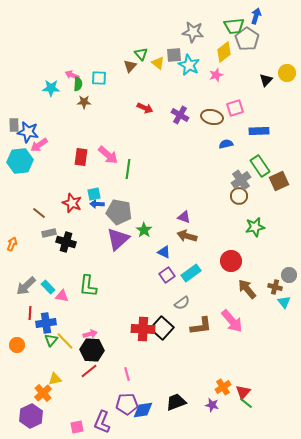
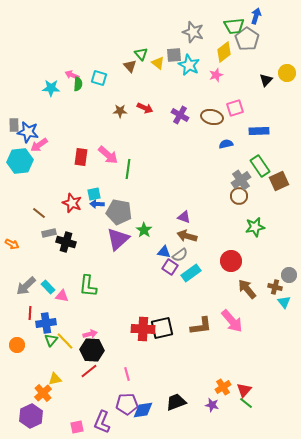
gray star at (193, 32): rotated 10 degrees clockwise
brown triangle at (130, 66): rotated 24 degrees counterclockwise
cyan square at (99, 78): rotated 14 degrees clockwise
brown star at (84, 102): moved 36 px right, 9 px down
orange arrow at (12, 244): rotated 96 degrees clockwise
blue triangle at (164, 252): rotated 16 degrees counterclockwise
purple square at (167, 275): moved 3 px right, 8 px up; rotated 21 degrees counterclockwise
gray semicircle at (182, 303): moved 2 px left, 48 px up
black square at (162, 328): rotated 35 degrees clockwise
red triangle at (243, 392): moved 1 px right, 2 px up
